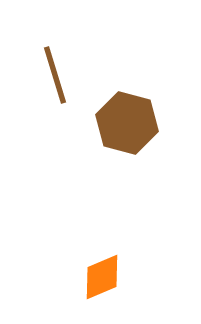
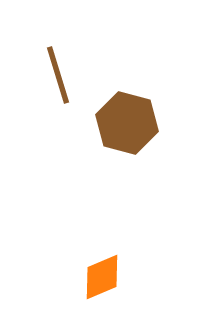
brown line: moved 3 px right
